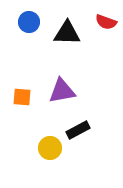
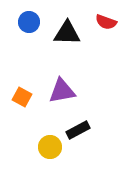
orange square: rotated 24 degrees clockwise
yellow circle: moved 1 px up
